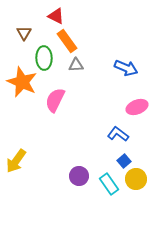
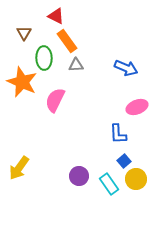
blue L-shape: rotated 130 degrees counterclockwise
yellow arrow: moved 3 px right, 7 px down
